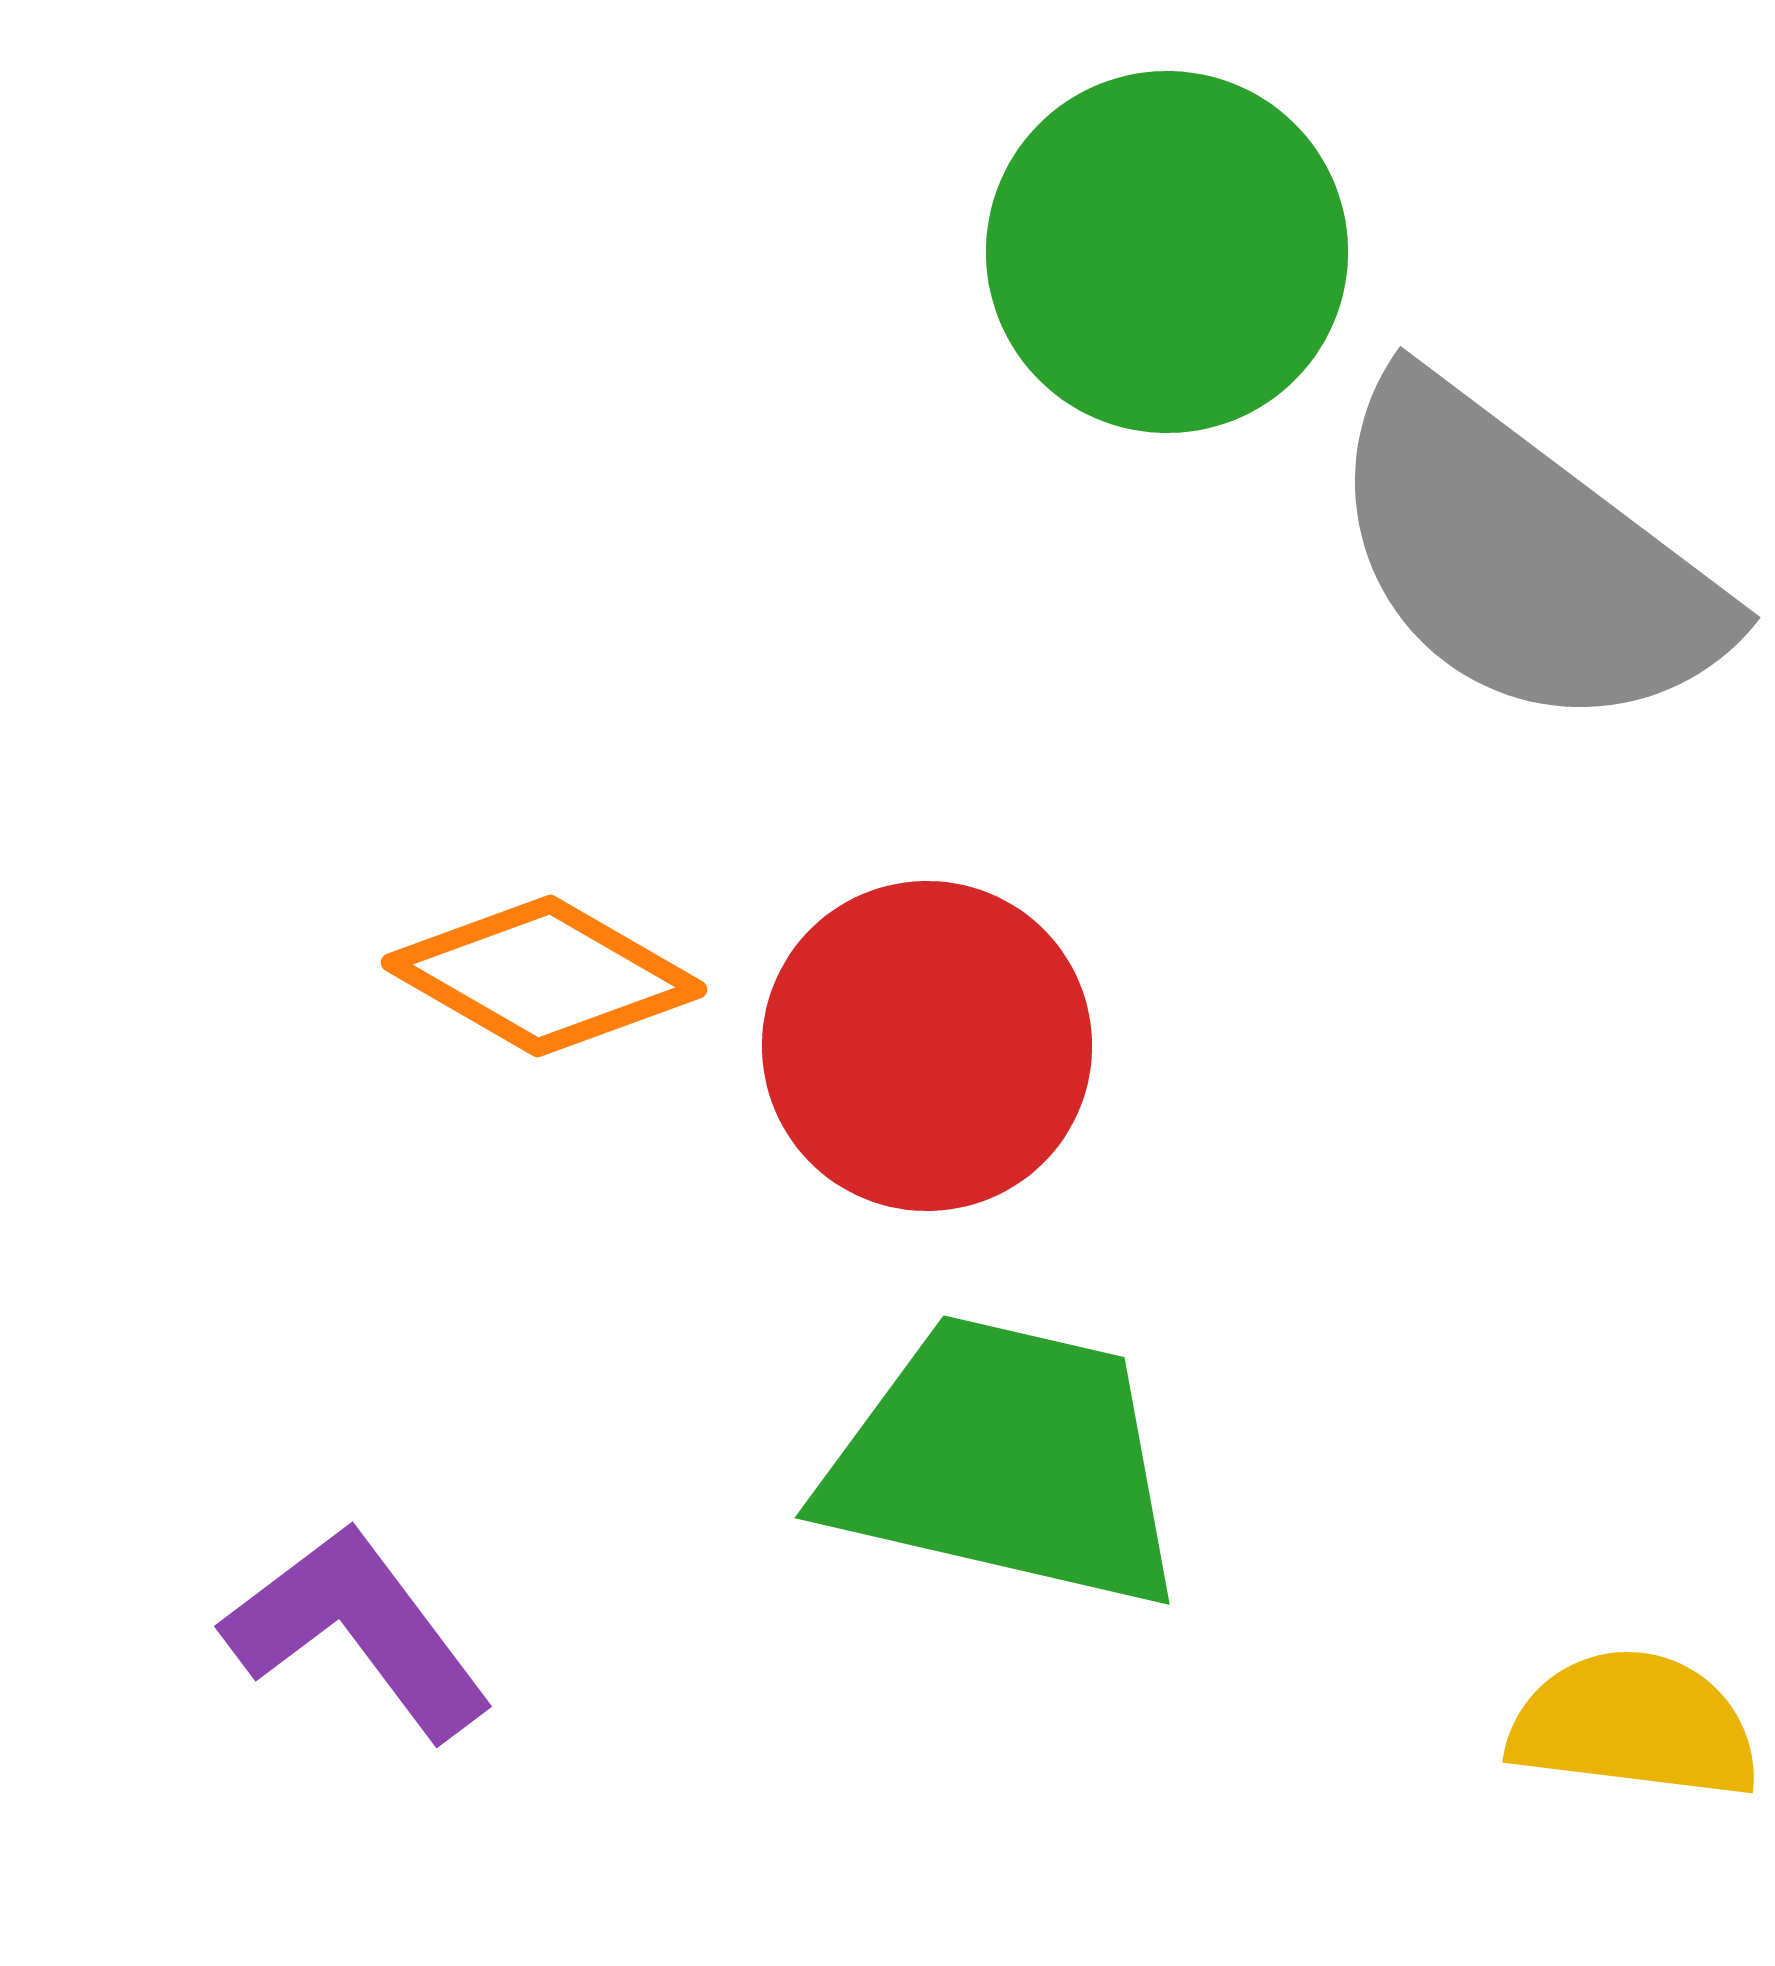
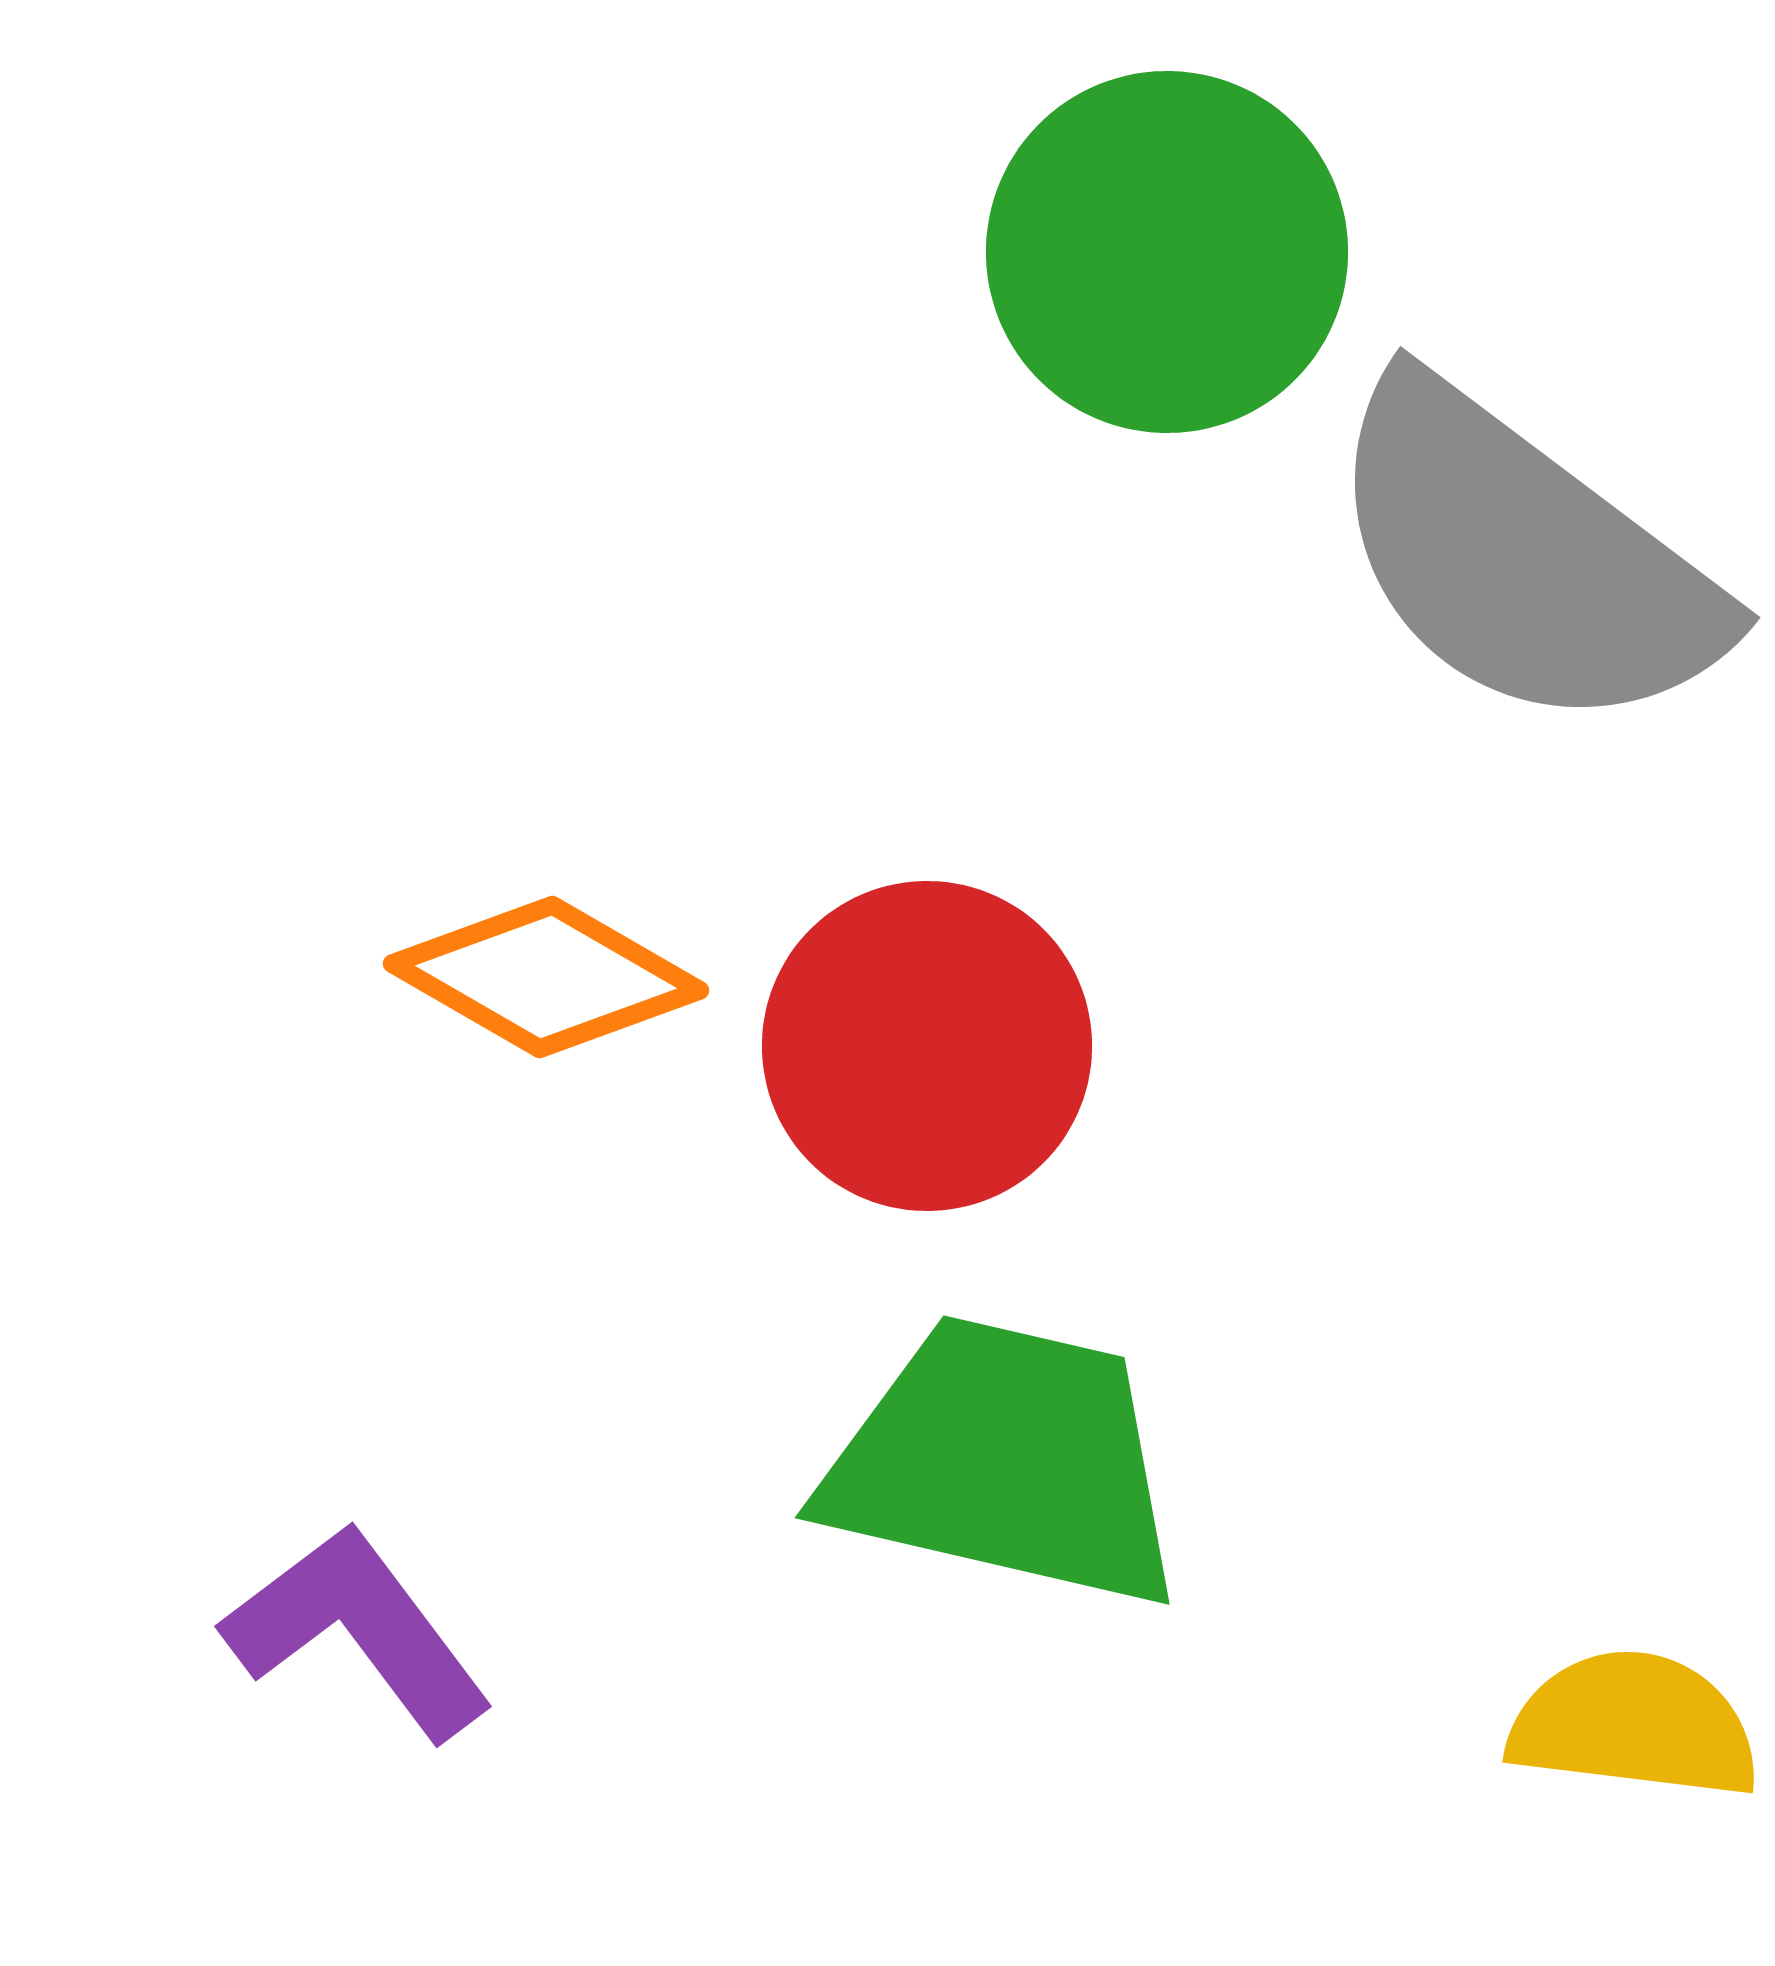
orange diamond: moved 2 px right, 1 px down
